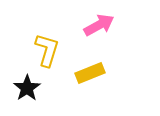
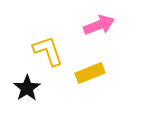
pink arrow: rotated 8 degrees clockwise
yellow L-shape: moved 1 px right, 1 px down; rotated 36 degrees counterclockwise
